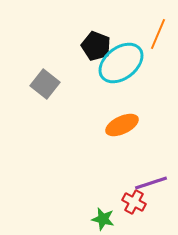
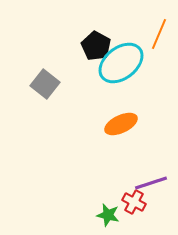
orange line: moved 1 px right
black pentagon: rotated 8 degrees clockwise
orange ellipse: moved 1 px left, 1 px up
green star: moved 5 px right, 4 px up
